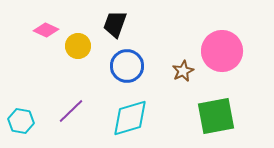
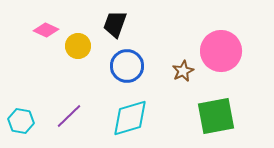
pink circle: moved 1 px left
purple line: moved 2 px left, 5 px down
